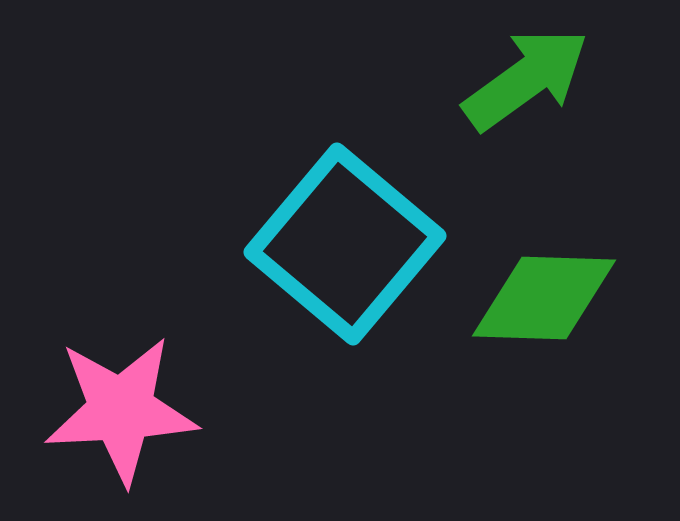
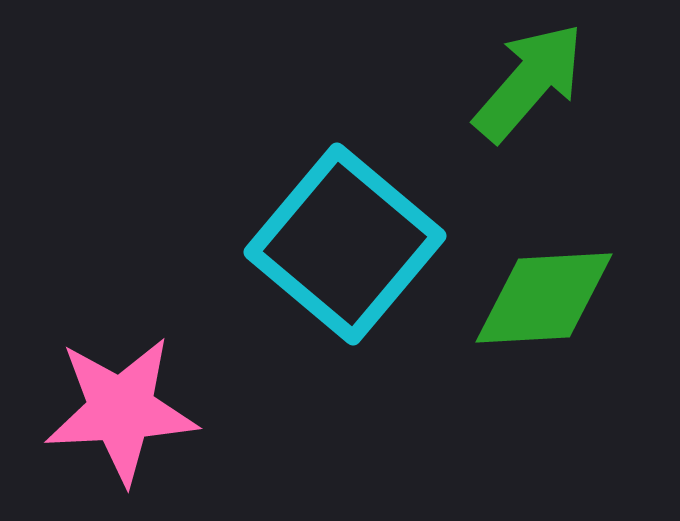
green arrow: moved 3 px right, 3 px down; rotated 13 degrees counterclockwise
green diamond: rotated 5 degrees counterclockwise
